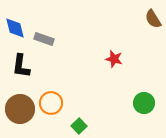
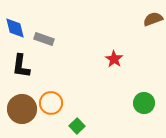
brown semicircle: rotated 102 degrees clockwise
red star: rotated 18 degrees clockwise
brown circle: moved 2 px right
green square: moved 2 px left
